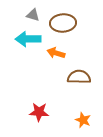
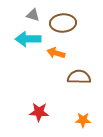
orange star: rotated 21 degrees counterclockwise
